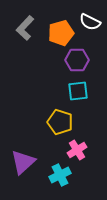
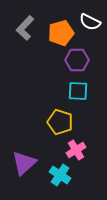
cyan square: rotated 10 degrees clockwise
pink cross: moved 1 px left
purple triangle: moved 1 px right, 1 px down
cyan cross: rotated 30 degrees counterclockwise
